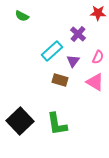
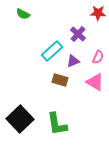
green semicircle: moved 1 px right, 2 px up
purple triangle: rotated 32 degrees clockwise
black square: moved 2 px up
